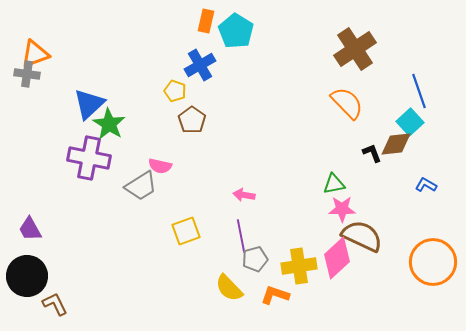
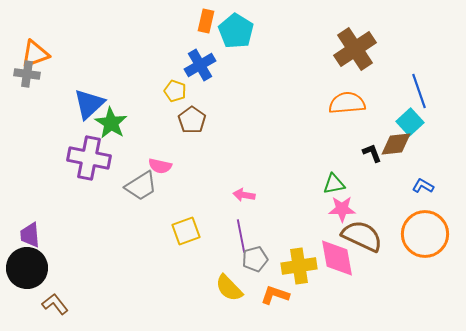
orange semicircle: rotated 51 degrees counterclockwise
green star: moved 2 px right, 1 px up
blue L-shape: moved 3 px left, 1 px down
purple trapezoid: moved 6 px down; rotated 24 degrees clockwise
pink diamond: rotated 57 degrees counterclockwise
orange circle: moved 8 px left, 28 px up
black circle: moved 8 px up
brown L-shape: rotated 12 degrees counterclockwise
